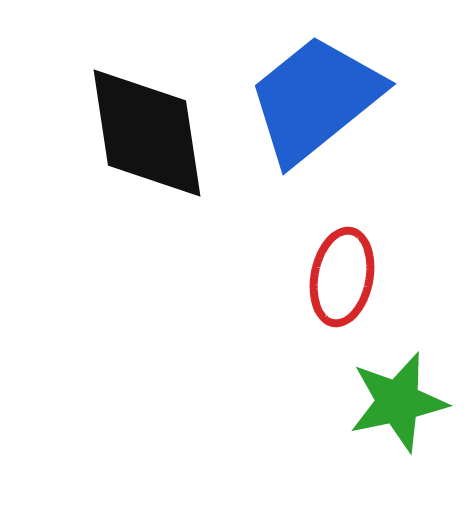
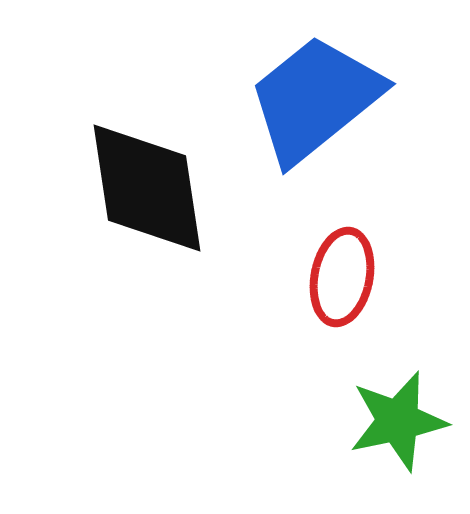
black diamond: moved 55 px down
green star: moved 19 px down
